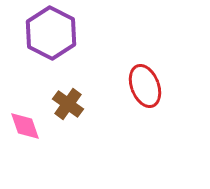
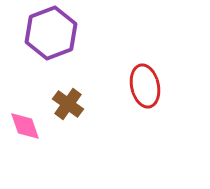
purple hexagon: rotated 12 degrees clockwise
red ellipse: rotated 9 degrees clockwise
